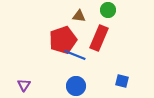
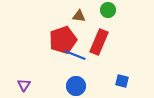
red rectangle: moved 4 px down
